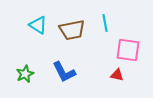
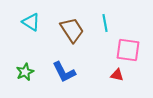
cyan triangle: moved 7 px left, 3 px up
brown trapezoid: rotated 112 degrees counterclockwise
green star: moved 2 px up
